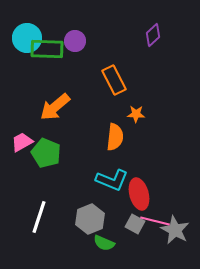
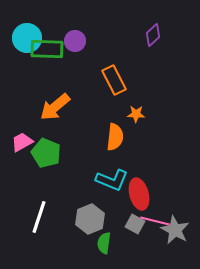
green semicircle: rotated 75 degrees clockwise
